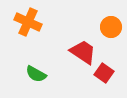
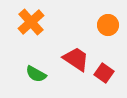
orange cross: moved 3 px right; rotated 24 degrees clockwise
orange circle: moved 3 px left, 2 px up
red trapezoid: moved 7 px left, 7 px down
